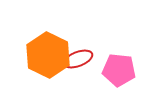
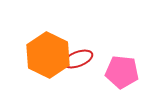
pink pentagon: moved 3 px right, 2 px down
